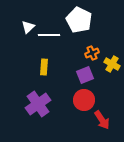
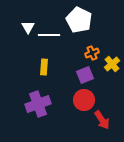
white triangle: rotated 16 degrees counterclockwise
yellow cross: rotated 21 degrees clockwise
purple cross: rotated 15 degrees clockwise
